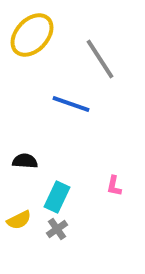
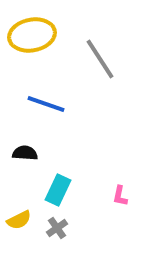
yellow ellipse: rotated 36 degrees clockwise
blue line: moved 25 px left
black semicircle: moved 8 px up
pink L-shape: moved 6 px right, 10 px down
cyan rectangle: moved 1 px right, 7 px up
gray cross: moved 1 px up
